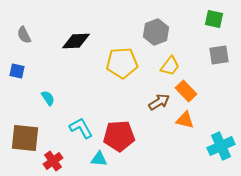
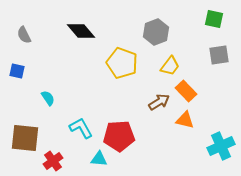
black diamond: moved 5 px right, 10 px up; rotated 52 degrees clockwise
yellow pentagon: rotated 24 degrees clockwise
